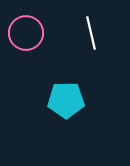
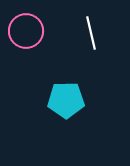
pink circle: moved 2 px up
